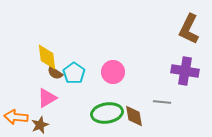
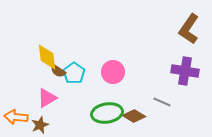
brown L-shape: rotated 8 degrees clockwise
brown semicircle: moved 3 px right, 2 px up
gray line: rotated 18 degrees clockwise
brown diamond: rotated 50 degrees counterclockwise
